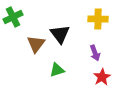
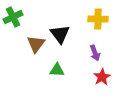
green triangle: rotated 21 degrees clockwise
